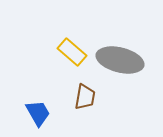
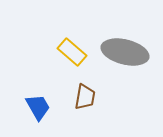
gray ellipse: moved 5 px right, 8 px up
blue trapezoid: moved 6 px up
